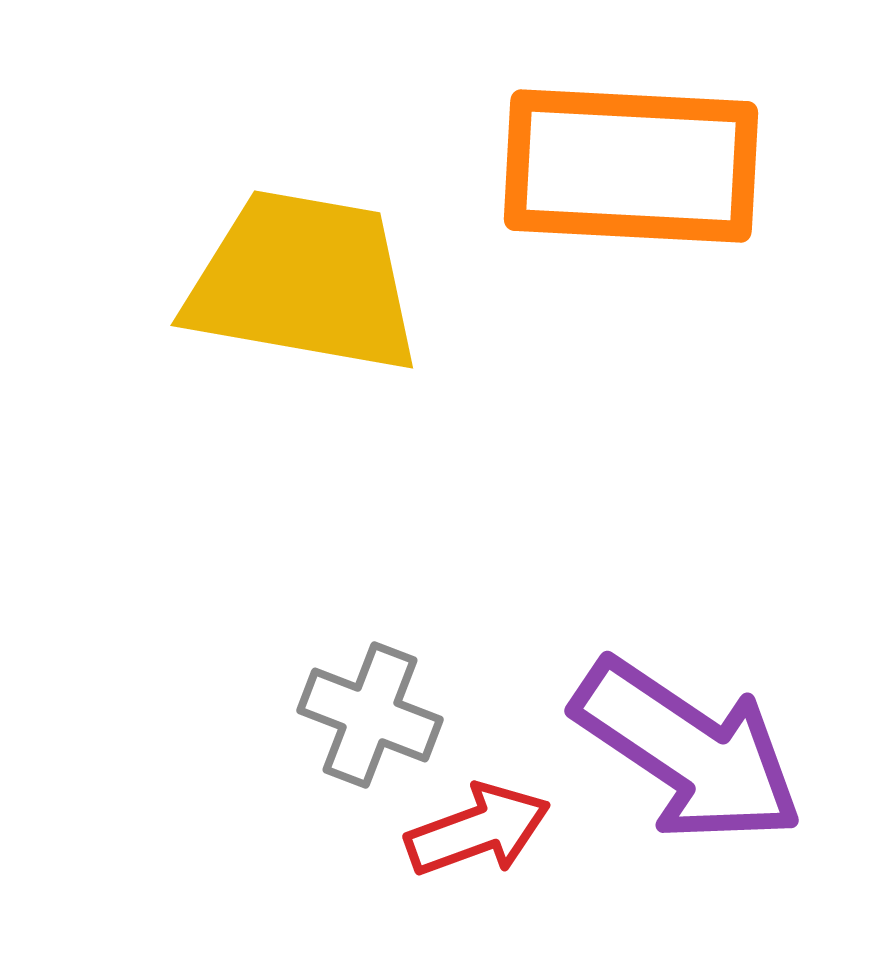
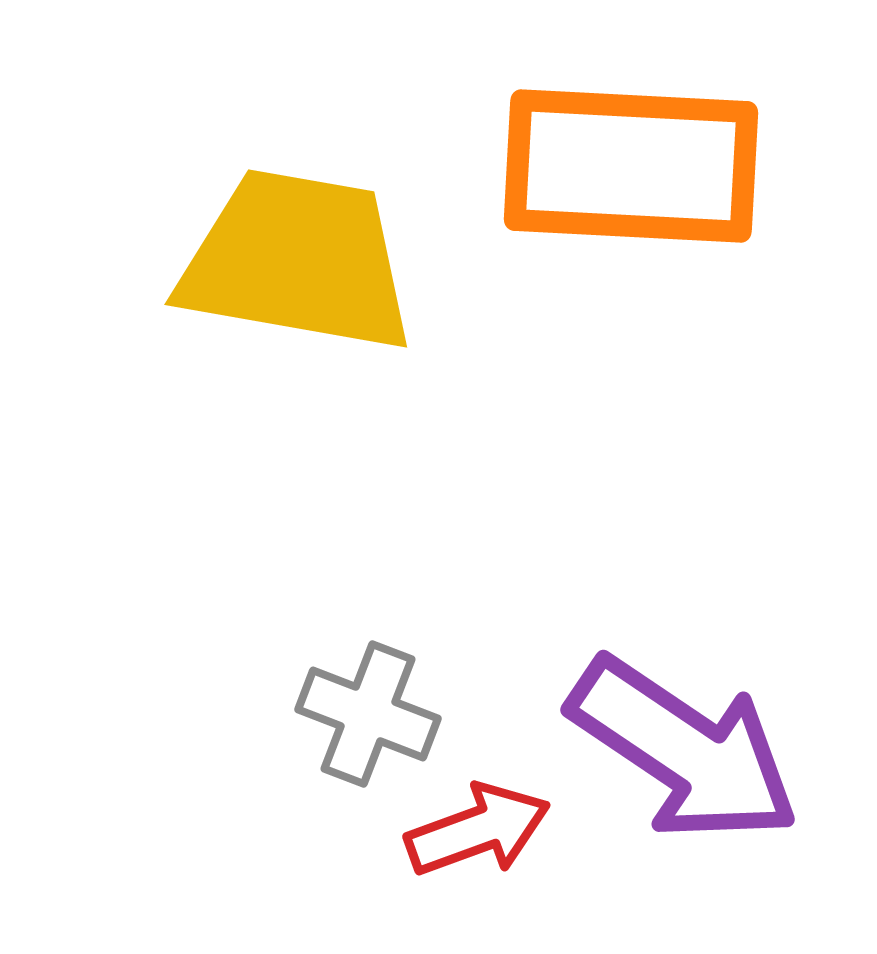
yellow trapezoid: moved 6 px left, 21 px up
gray cross: moved 2 px left, 1 px up
purple arrow: moved 4 px left, 1 px up
